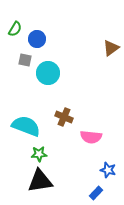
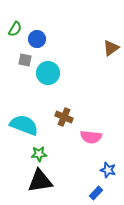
cyan semicircle: moved 2 px left, 1 px up
